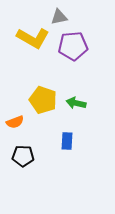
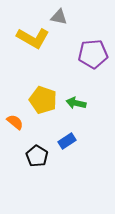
gray triangle: rotated 24 degrees clockwise
purple pentagon: moved 20 px right, 8 px down
orange semicircle: rotated 120 degrees counterclockwise
blue rectangle: rotated 54 degrees clockwise
black pentagon: moved 14 px right; rotated 30 degrees clockwise
